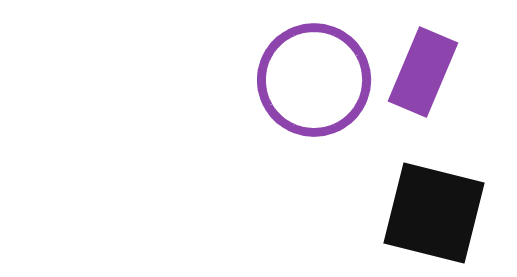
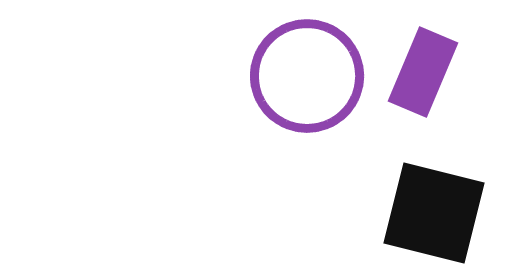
purple circle: moved 7 px left, 4 px up
